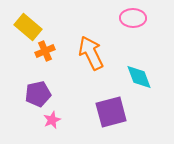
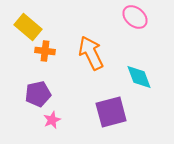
pink ellipse: moved 2 px right, 1 px up; rotated 40 degrees clockwise
orange cross: rotated 30 degrees clockwise
